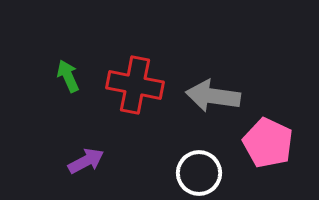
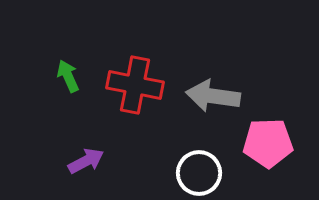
pink pentagon: rotated 27 degrees counterclockwise
